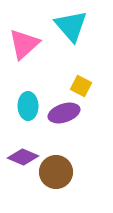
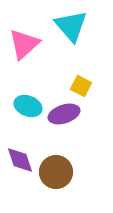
cyan ellipse: rotated 68 degrees counterclockwise
purple ellipse: moved 1 px down
purple diamond: moved 3 px left, 3 px down; rotated 48 degrees clockwise
